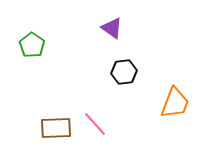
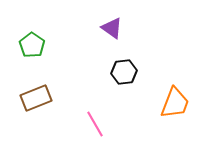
pink line: rotated 12 degrees clockwise
brown rectangle: moved 20 px left, 30 px up; rotated 20 degrees counterclockwise
